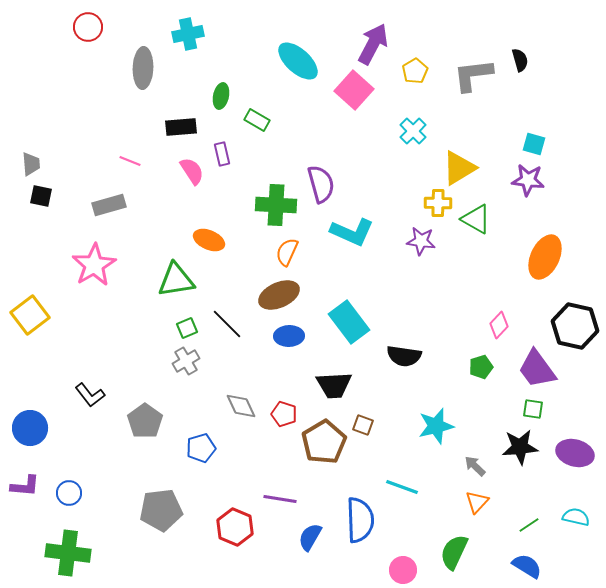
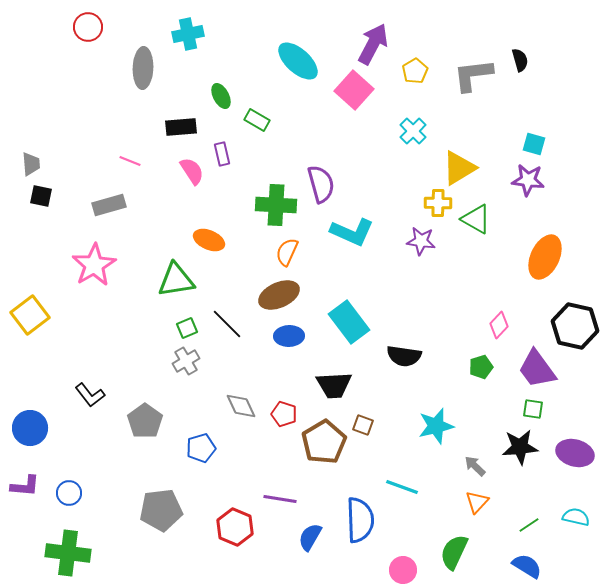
green ellipse at (221, 96): rotated 40 degrees counterclockwise
